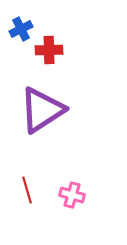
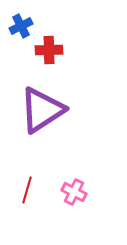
blue cross: moved 3 px up
red line: rotated 32 degrees clockwise
pink cross: moved 2 px right, 3 px up; rotated 10 degrees clockwise
